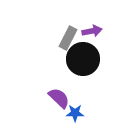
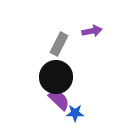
gray rectangle: moved 9 px left, 6 px down
black circle: moved 27 px left, 18 px down
purple semicircle: moved 2 px down
